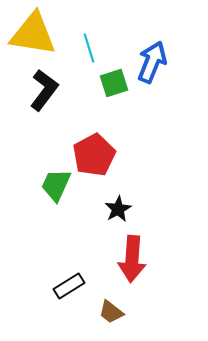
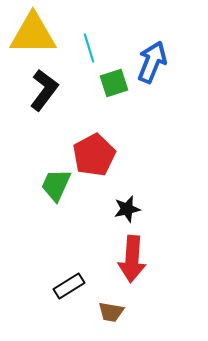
yellow triangle: rotated 9 degrees counterclockwise
black star: moved 9 px right; rotated 16 degrees clockwise
brown trapezoid: rotated 28 degrees counterclockwise
